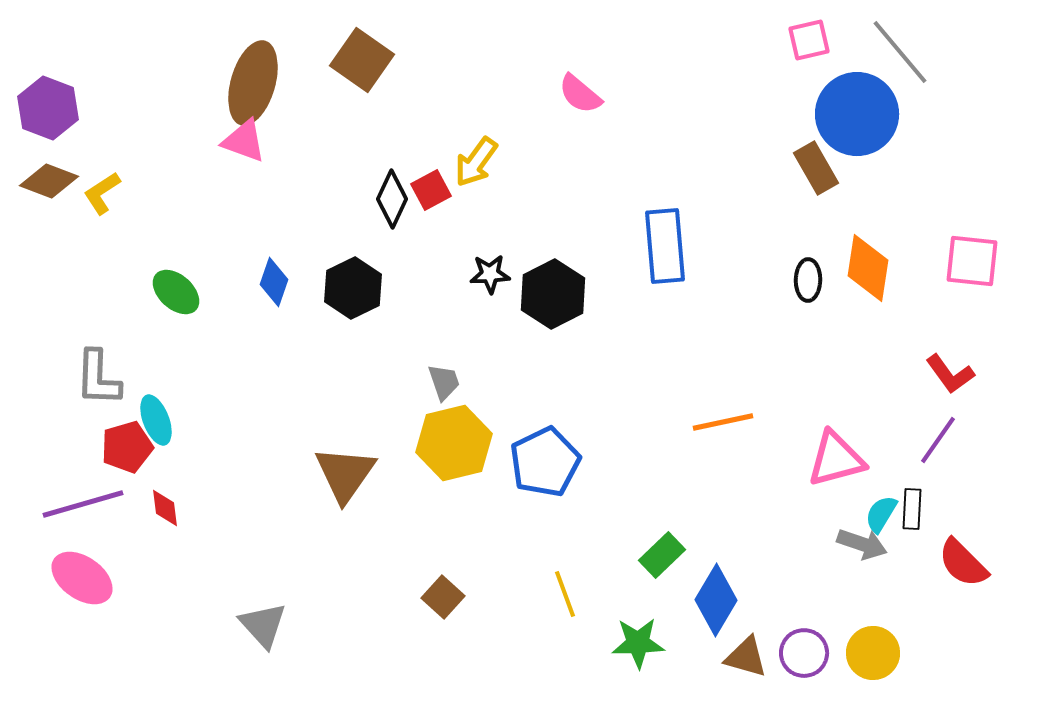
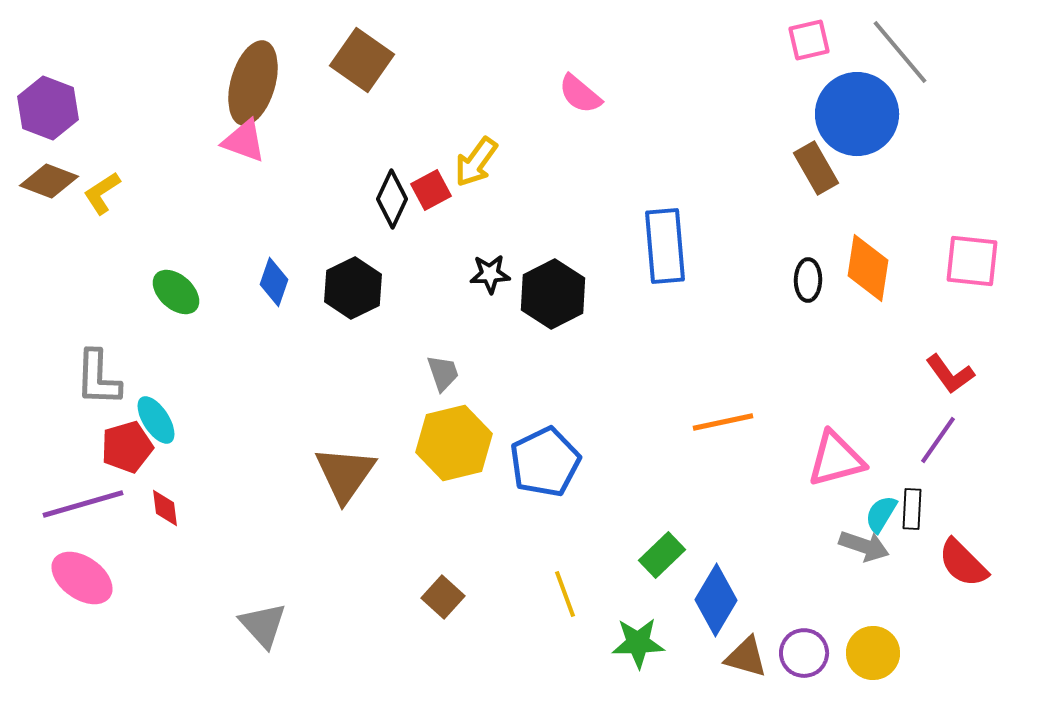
gray trapezoid at (444, 382): moved 1 px left, 9 px up
cyan ellipse at (156, 420): rotated 12 degrees counterclockwise
gray arrow at (862, 544): moved 2 px right, 2 px down
